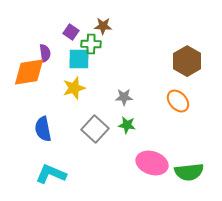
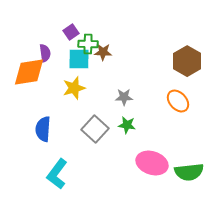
brown star: moved 26 px down
purple square: rotated 21 degrees clockwise
green cross: moved 3 px left
blue semicircle: rotated 15 degrees clockwise
cyan L-shape: moved 6 px right; rotated 76 degrees counterclockwise
